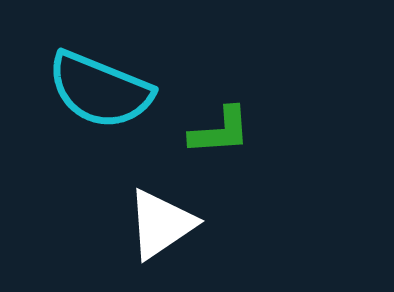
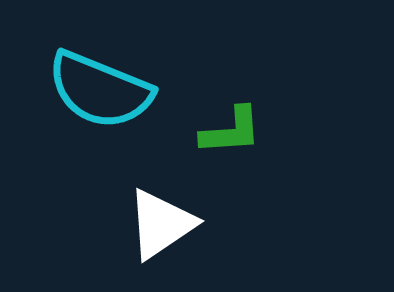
green L-shape: moved 11 px right
